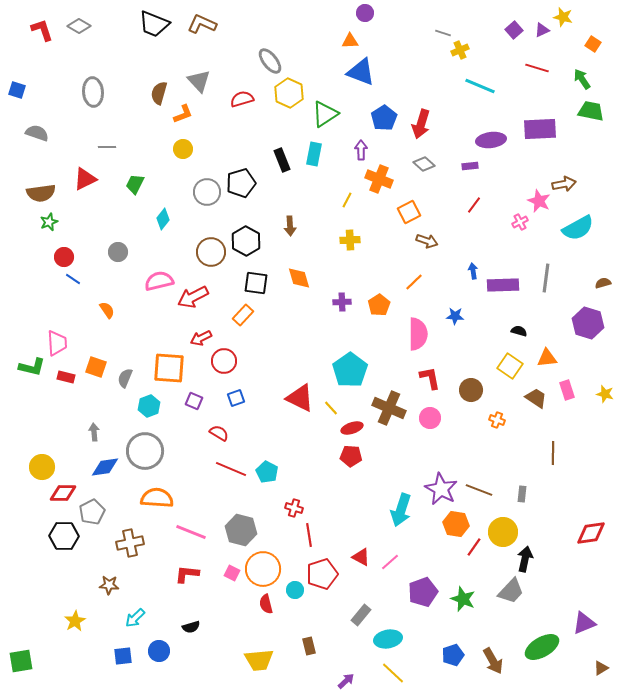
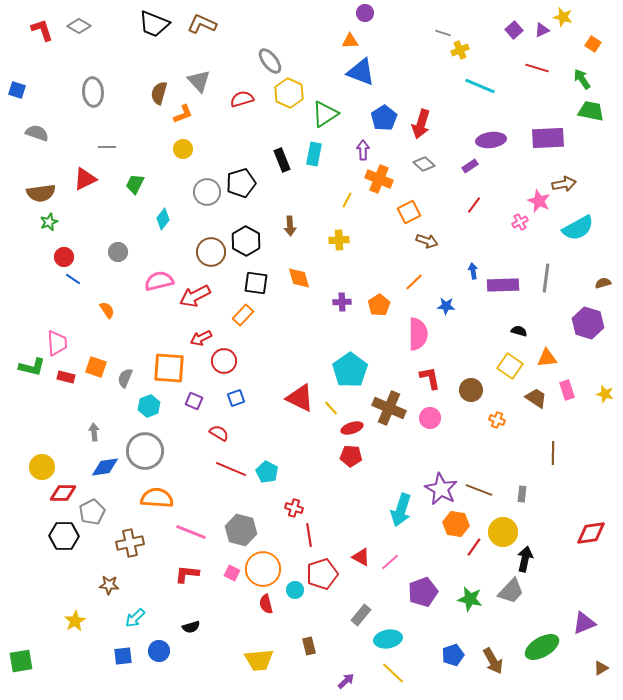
purple rectangle at (540, 129): moved 8 px right, 9 px down
purple arrow at (361, 150): moved 2 px right
purple rectangle at (470, 166): rotated 28 degrees counterclockwise
yellow cross at (350, 240): moved 11 px left
red arrow at (193, 297): moved 2 px right, 1 px up
blue star at (455, 316): moved 9 px left, 10 px up
green star at (463, 599): moved 7 px right; rotated 10 degrees counterclockwise
